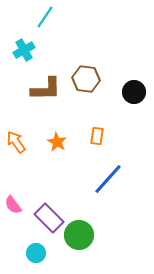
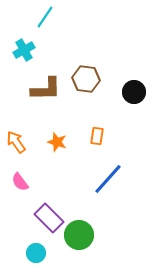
orange star: rotated 12 degrees counterclockwise
pink semicircle: moved 7 px right, 23 px up
